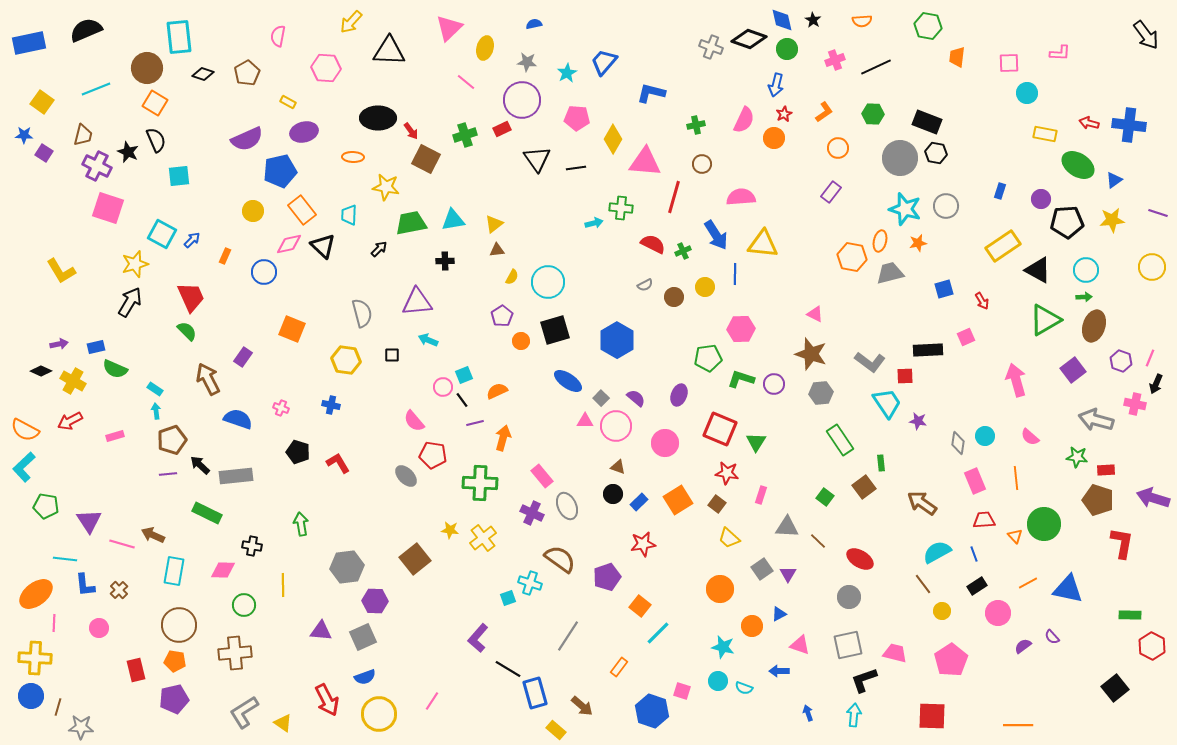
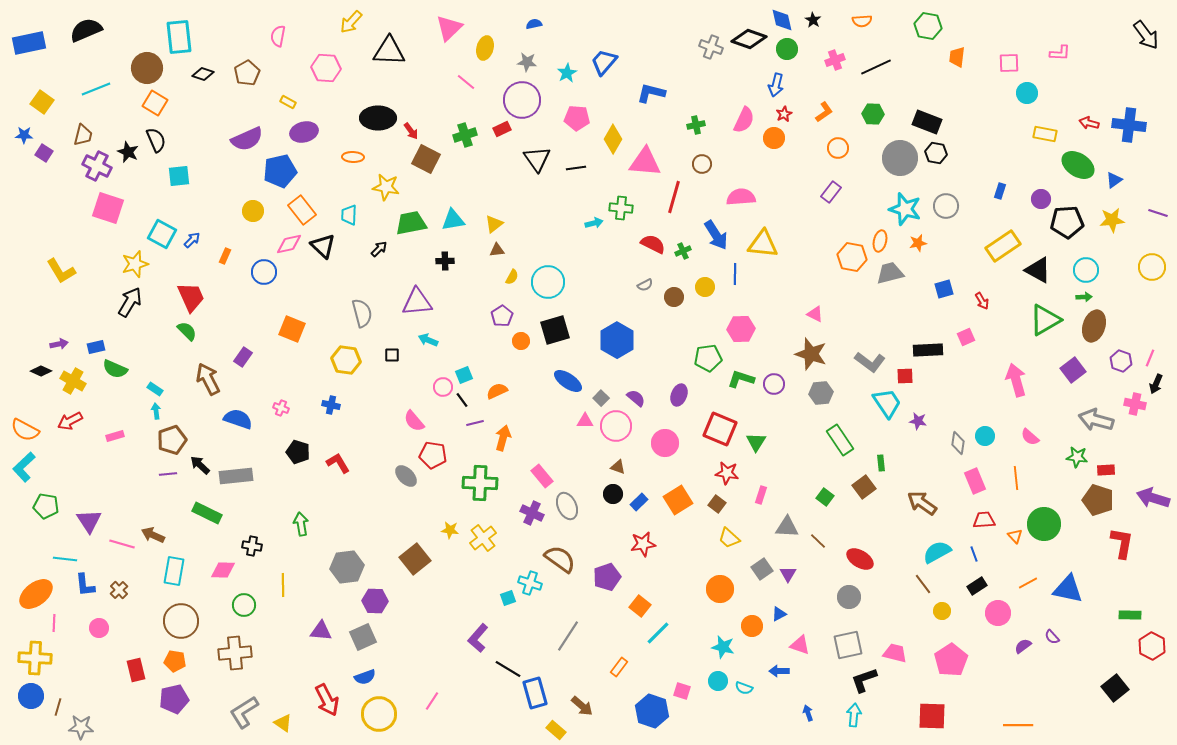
brown circle at (179, 625): moved 2 px right, 4 px up
